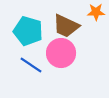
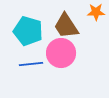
brown trapezoid: rotated 32 degrees clockwise
blue line: moved 1 px up; rotated 40 degrees counterclockwise
